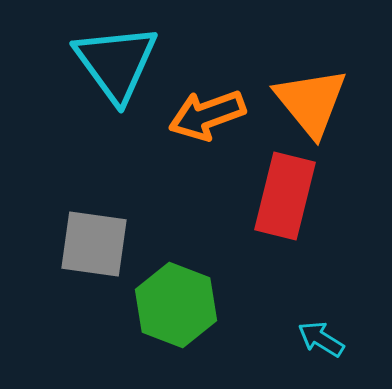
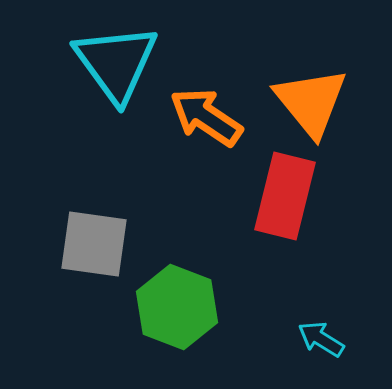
orange arrow: moved 1 px left, 2 px down; rotated 54 degrees clockwise
green hexagon: moved 1 px right, 2 px down
